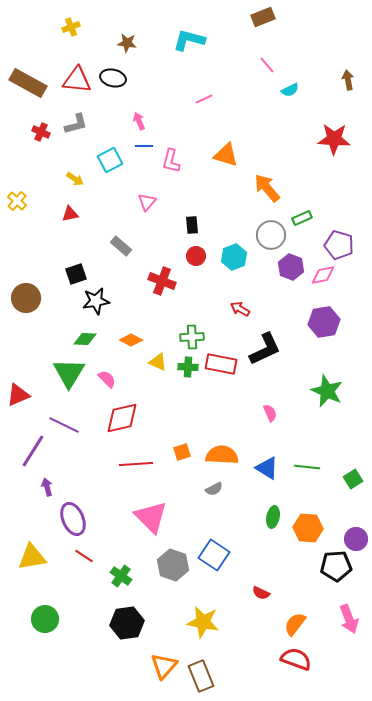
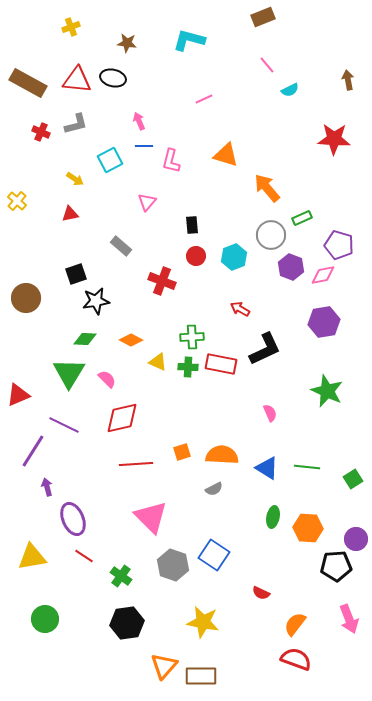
brown rectangle at (201, 676): rotated 68 degrees counterclockwise
